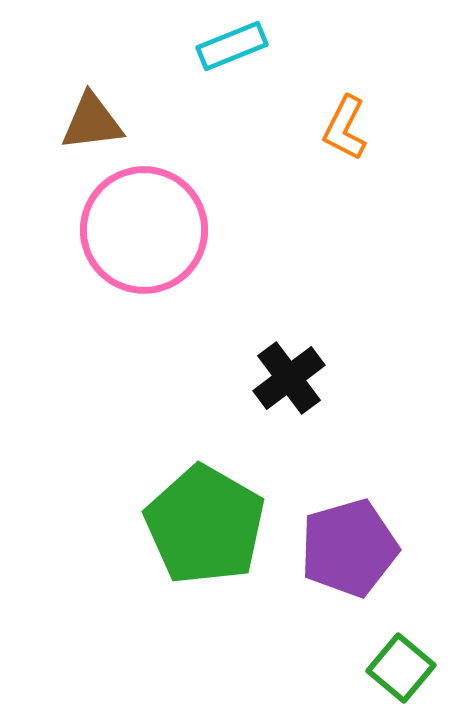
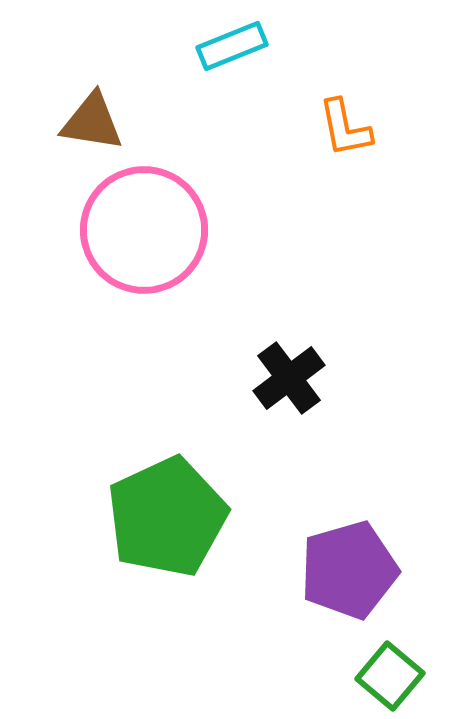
brown triangle: rotated 16 degrees clockwise
orange L-shape: rotated 38 degrees counterclockwise
green pentagon: moved 38 px left, 8 px up; rotated 17 degrees clockwise
purple pentagon: moved 22 px down
green square: moved 11 px left, 8 px down
